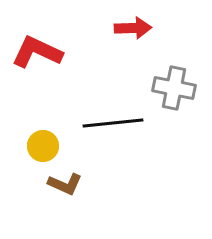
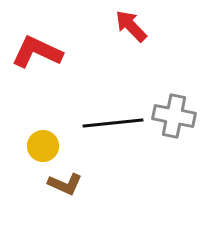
red arrow: moved 2 px left, 2 px up; rotated 132 degrees counterclockwise
gray cross: moved 28 px down
